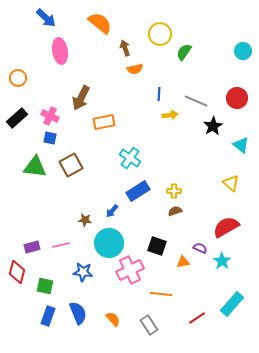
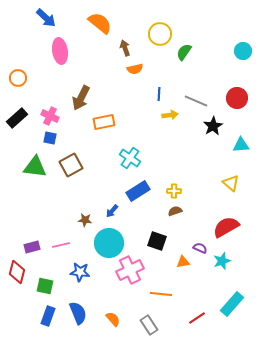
cyan triangle at (241, 145): rotated 42 degrees counterclockwise
black square at (157, 246): moved 5 px up
cyan star at (222, 261): rotated 18 degrees clockwise
blue star at (83, 272): moved 3 px left
